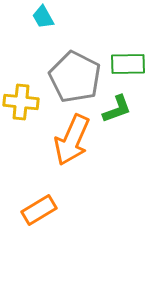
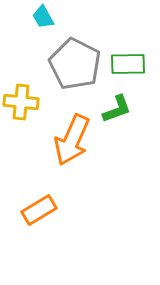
gray pentagon: moved 13 px up
